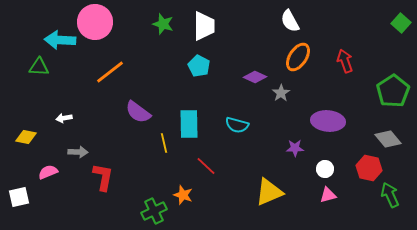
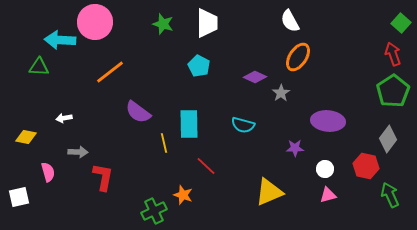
white trapezoid: moved 3 px right, 3 px up
red arrow: moved 48 px right, 7 px up
cyan semicircle: moved 6 px right
gray diamond: rotated 76 degrees clockwise
red hexagon: moved 3 px left, 2 px up
pink semicircle: rotated 96 degrees clockwise
